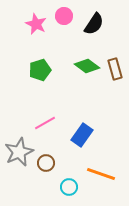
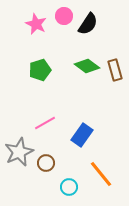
black semicircle: moved 6 px left
brown rectangle: moved 1 px down
orange line: rotated 32 degrees clockwise
